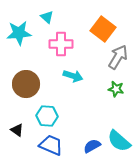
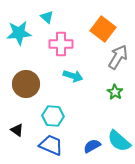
green star: moved 1 px left, 3 px down; rotated 21 degrees clockwise
cyan hexagon: moved 6 px right
